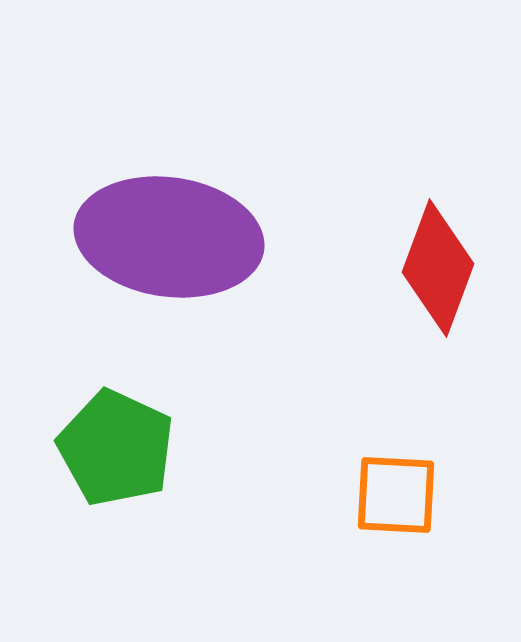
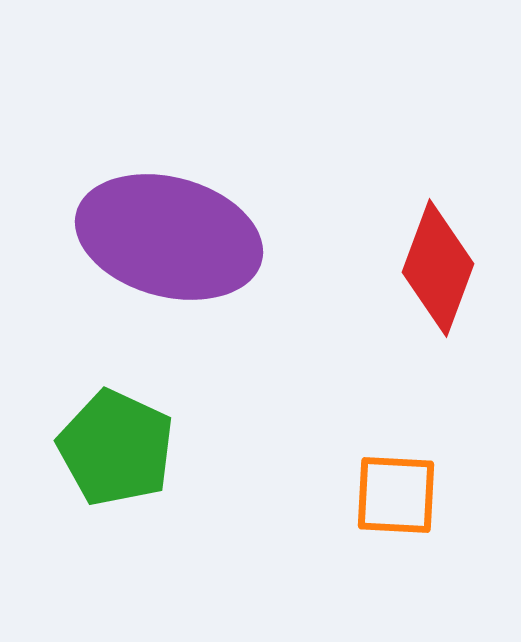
purple ellipse: rotated 7 degrees clockwise
